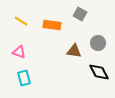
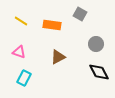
gray circle: moved 2 px left, 1 px down
brown triangle: moved 16 px left, 6 px down; rotated 35 degrees counterclockwise
cyan rectangle: rotated 42 degrees clockwise
